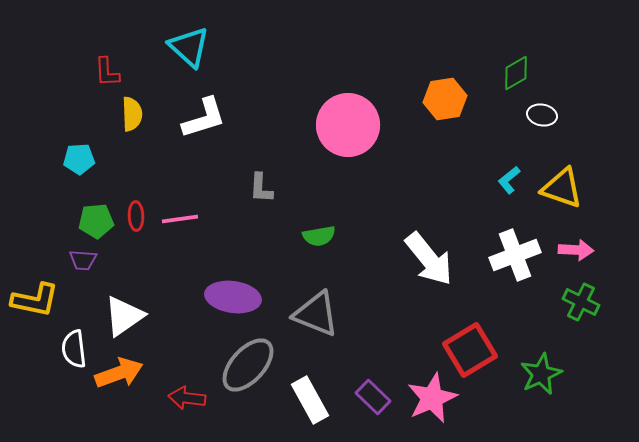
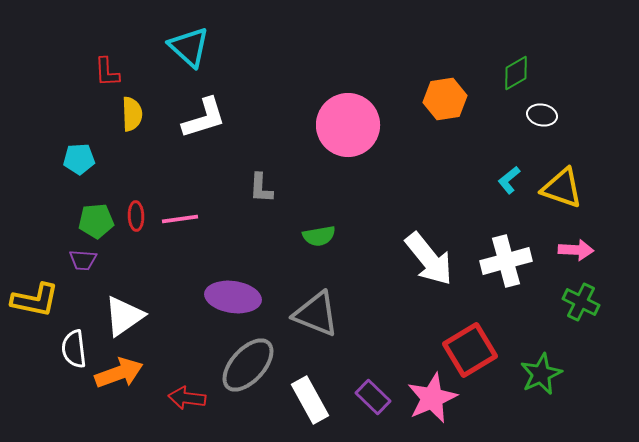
white cross: moved 9 px left, 6 px down; rotated 6 degrees clockwise
